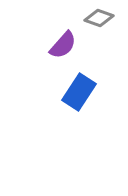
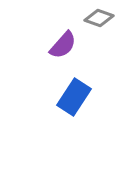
blue rectangle: moved 5 px left, 5 px down
